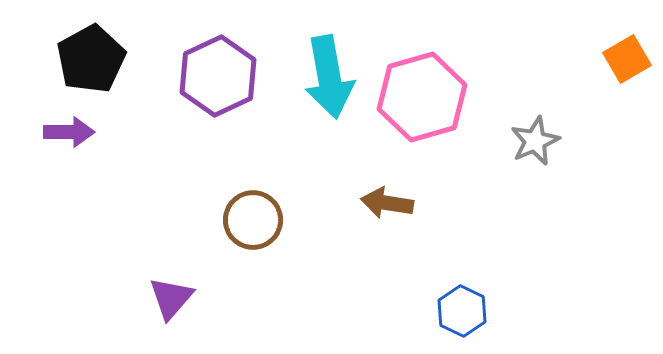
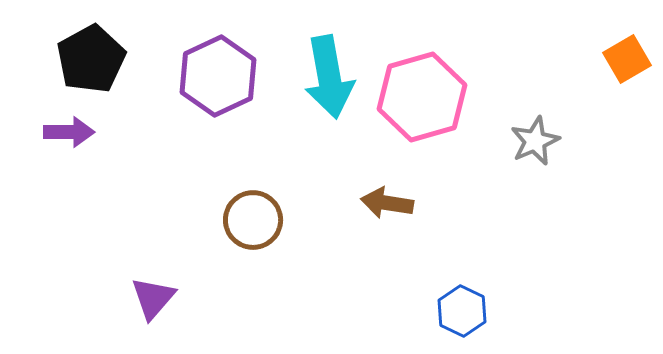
purple triangle: moved 18 px left
